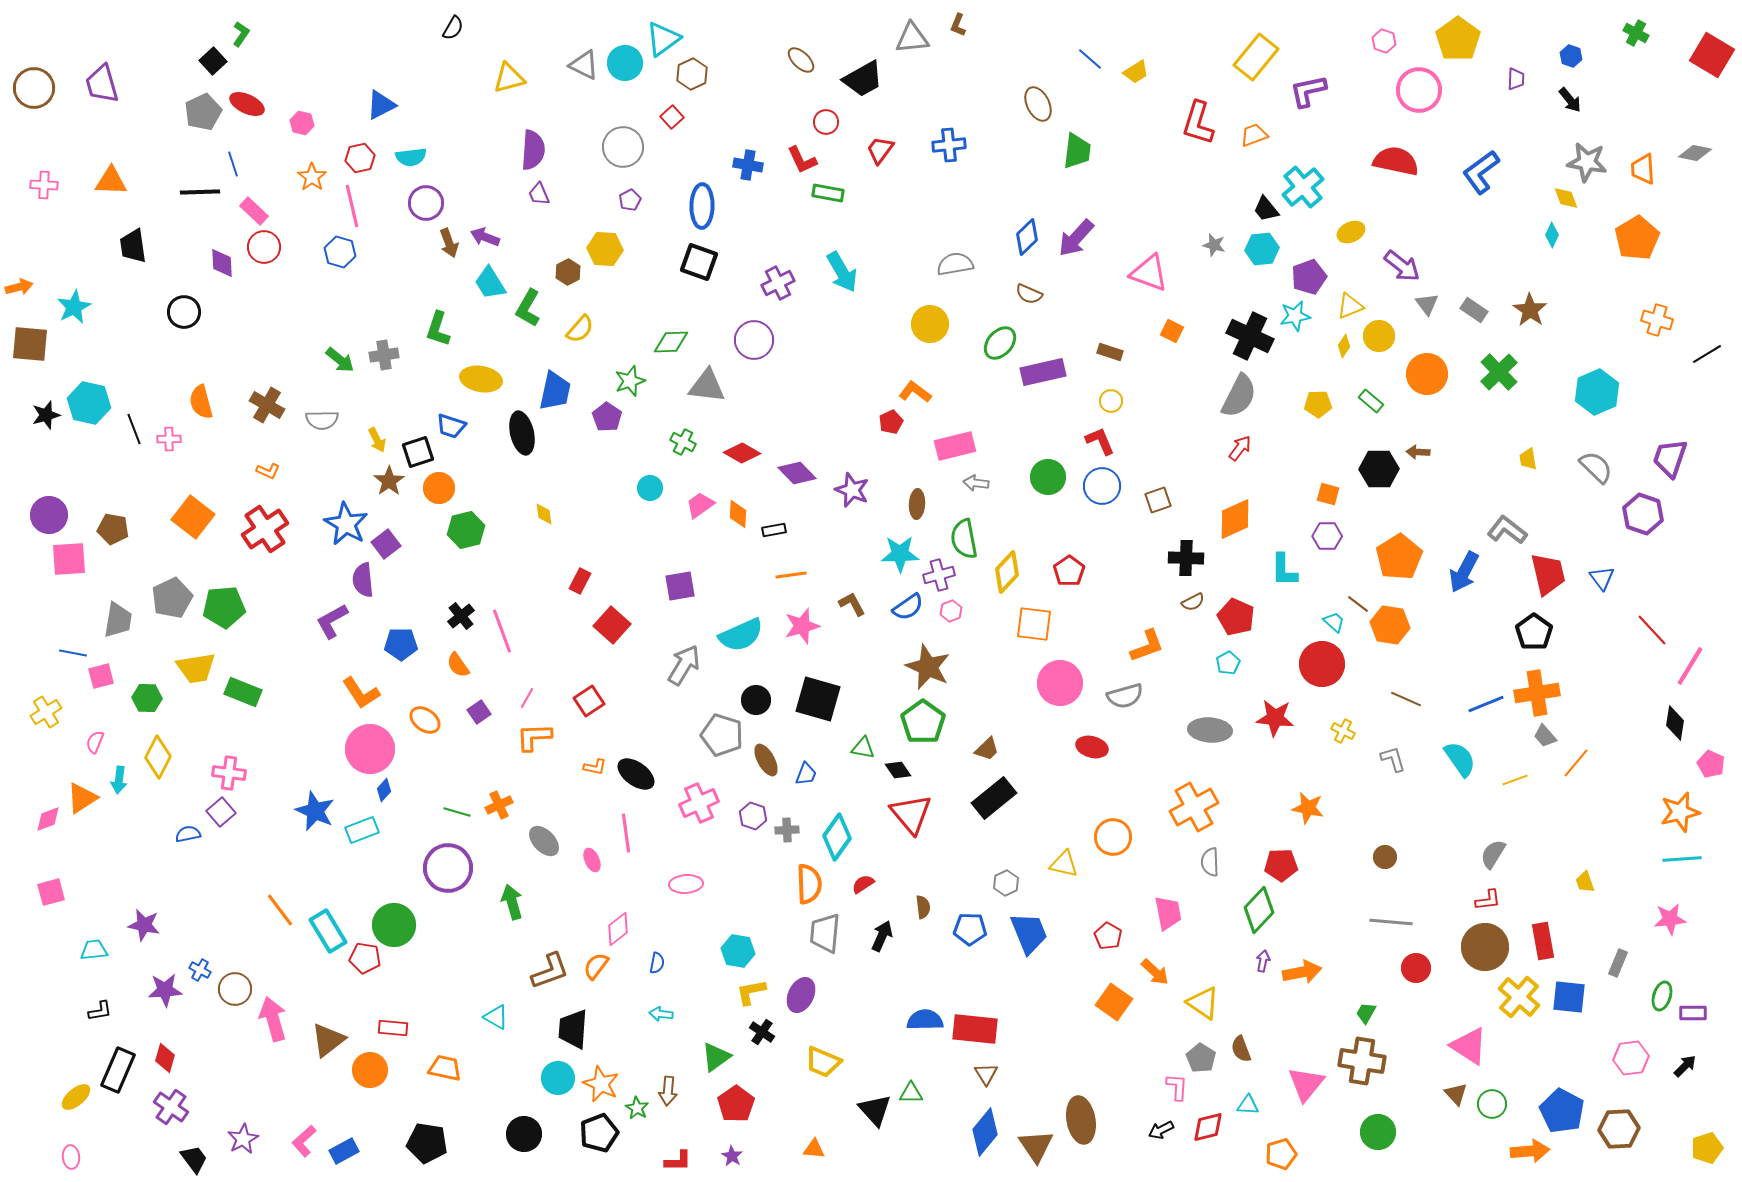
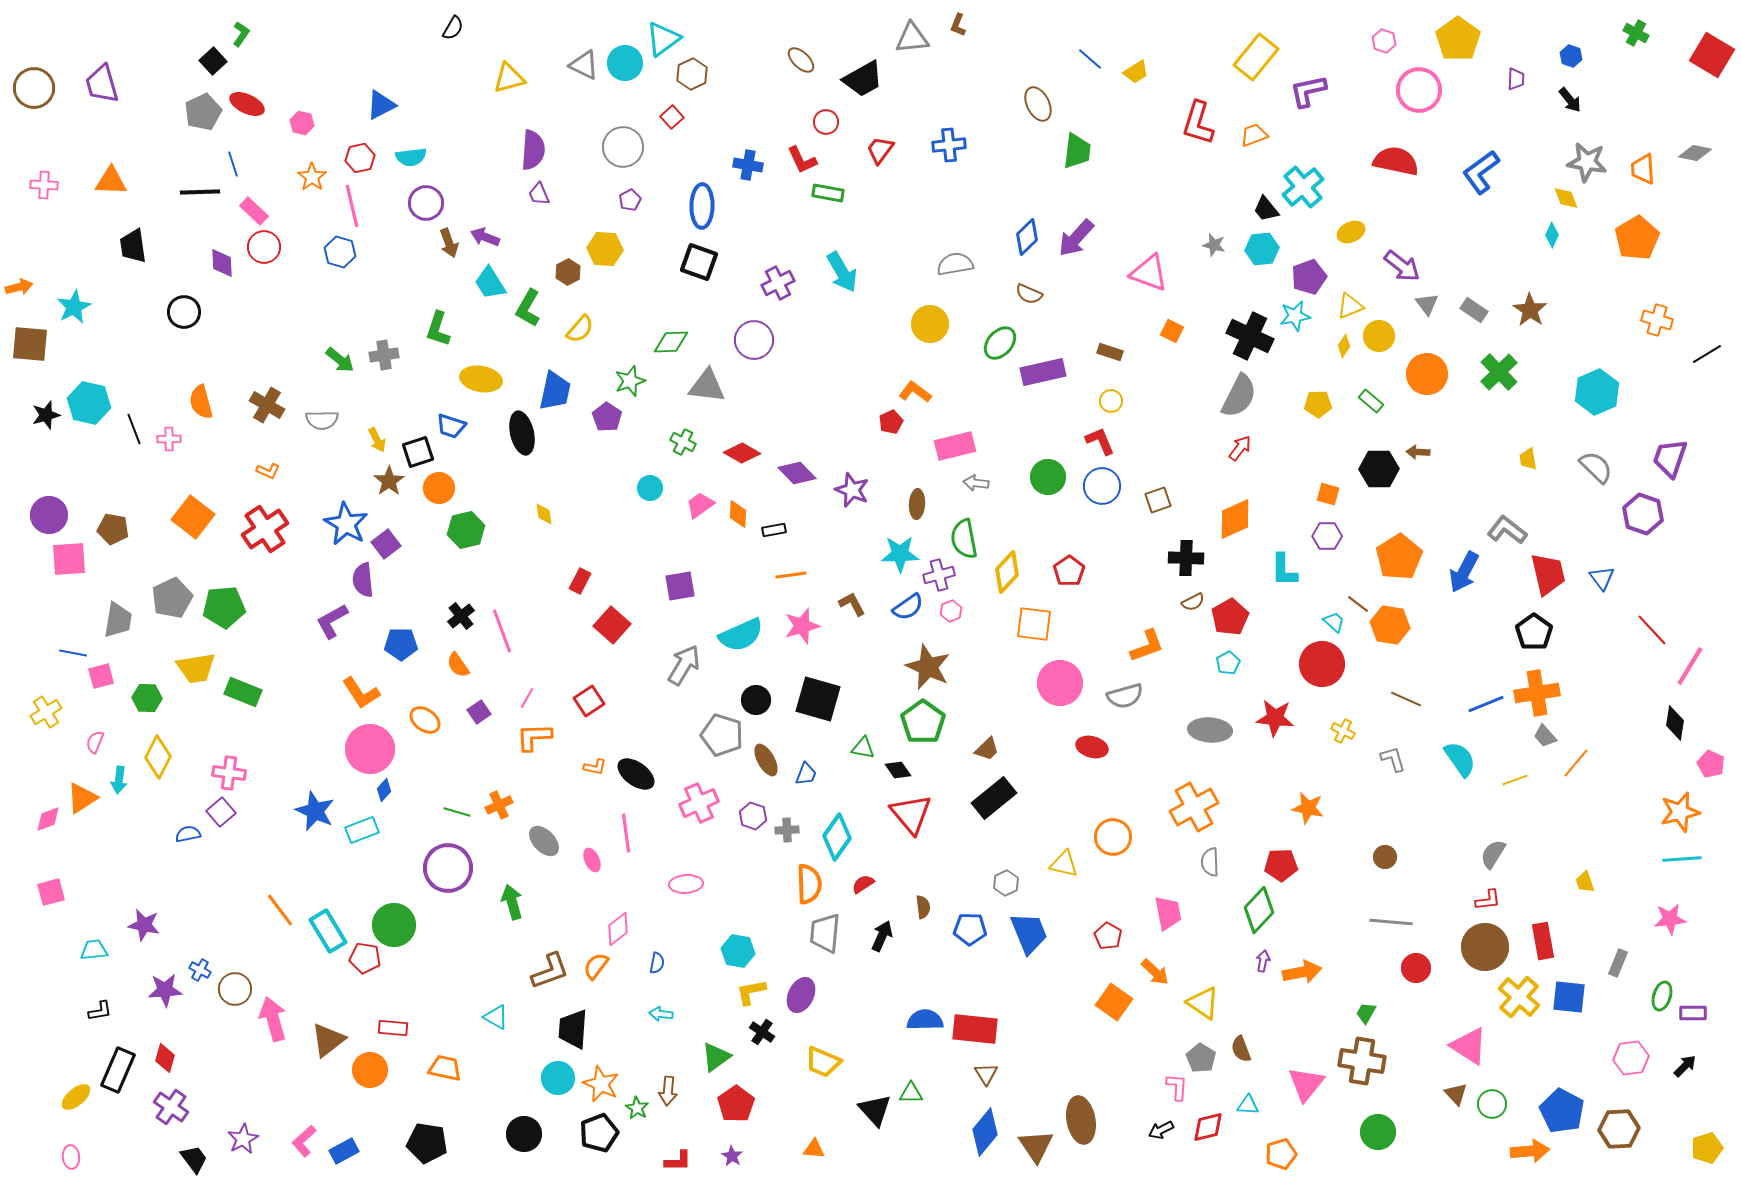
red pentagon at (1236, 617): moved 6 px left; rotated 18 degrees clockwise
